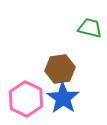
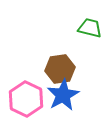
blue star: moved 3 px up; rotated 8 degrees clockwise
